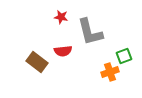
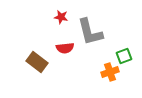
red semicircle: moved 2 px right, 3 px up
